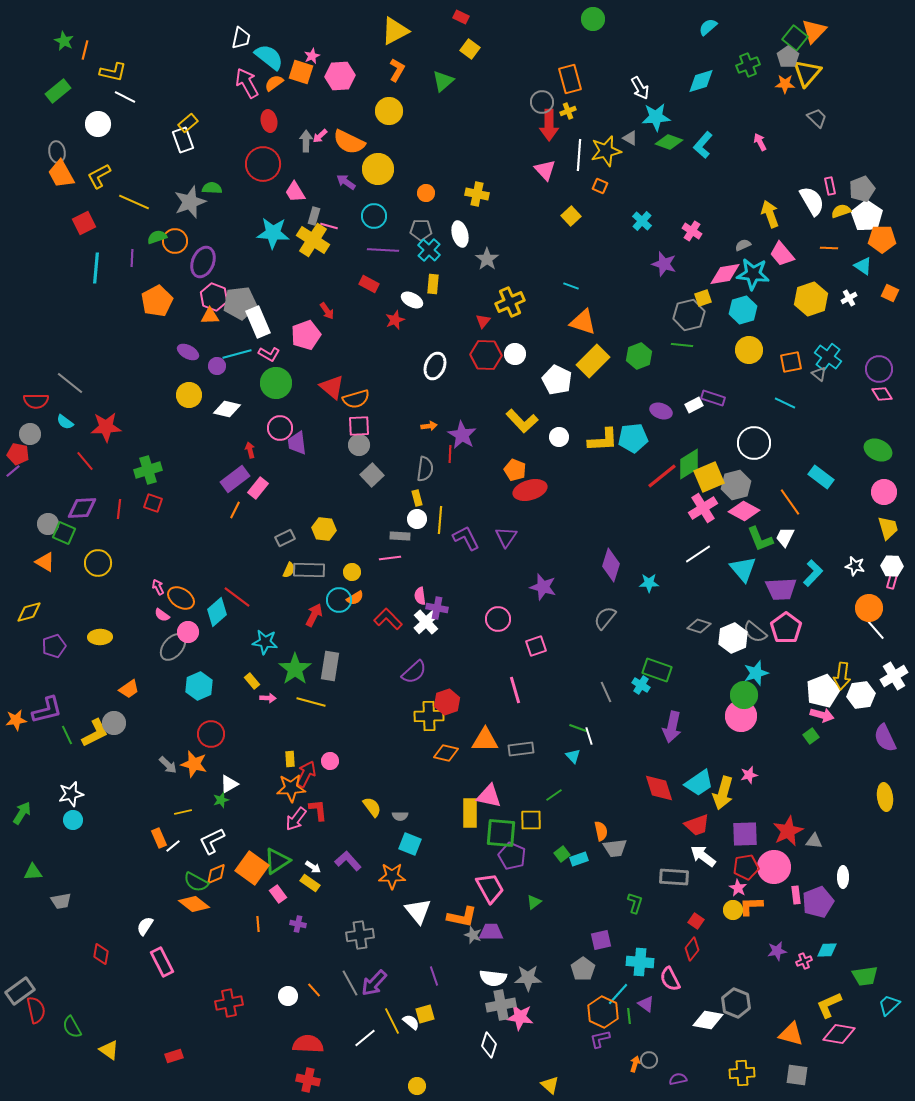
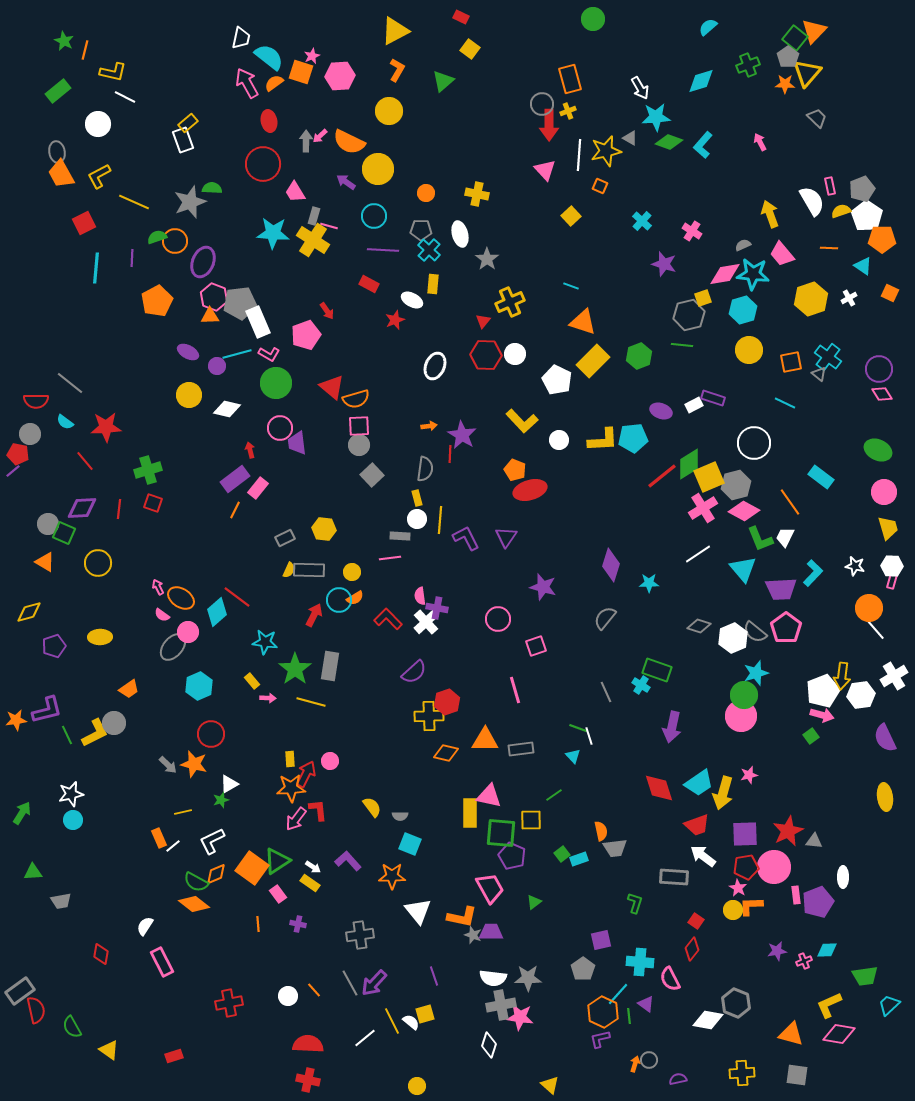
gray circle at (542, 102): moved 2 px down
white circle at (559, 437): moved 3 px down
